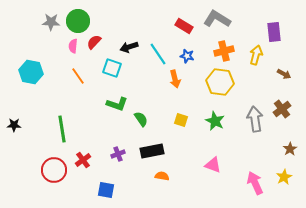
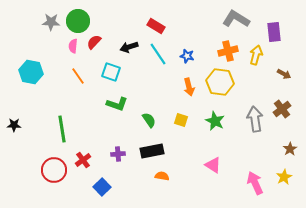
gray L-shape: moved 19 px right
red rectangle: moved 28 px left
orange cross: moved 4 px right
cyan square: moved 1 px left, 4 px down
orange arrow: moved 14 px right, 8 px down
green semicircle: moved 8 px right, 1 px down
purple cross: rotated 16 degrees clockwise
pink triangle: rotated 12 degrees clockwise
blue square: moved 4 px left, 3 px up; rotated 36 degrees clockwise
